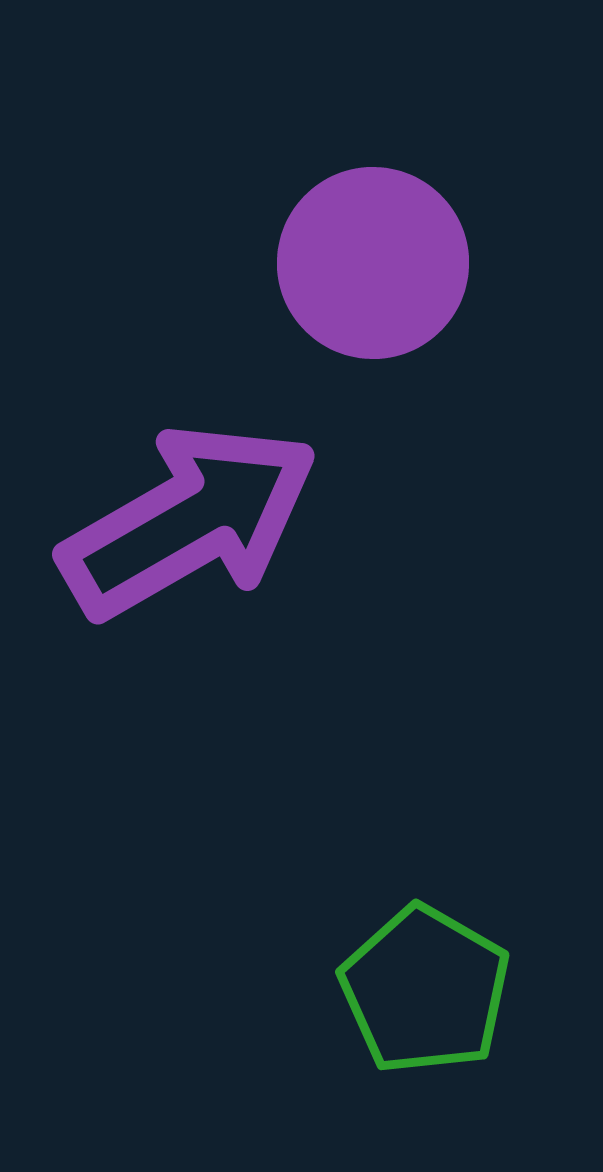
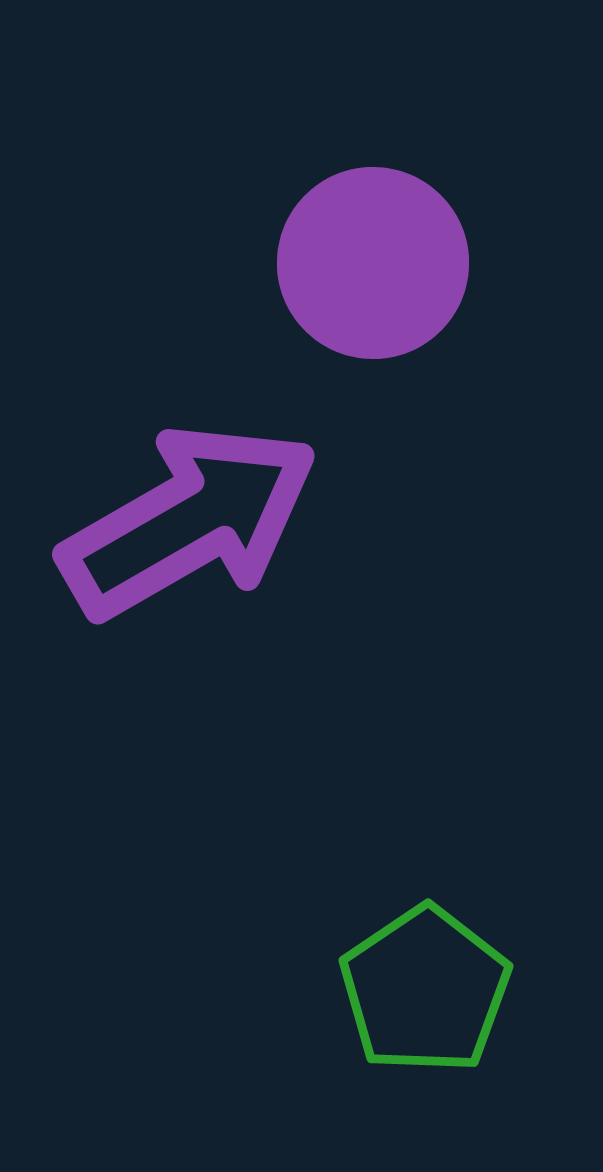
green pentagon: rotated 8 degrees clockwise
